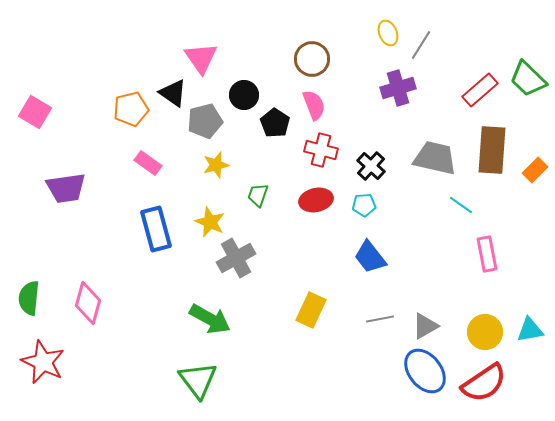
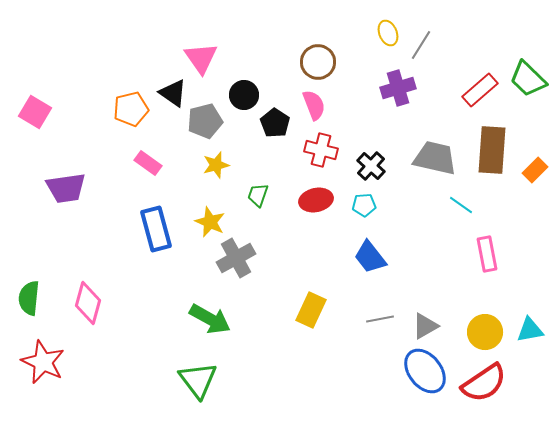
brown circle at (312, 59): moved 6 px right, 3 px down
